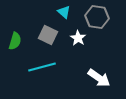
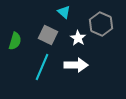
gray hexagon: moved 4 px right, 7 px down; rotated 15 degrees clockwise
cyan line: rotated 52 degrees counterclockwise
white arrow: moved 23 px left, 13 px up; rotated 35 degrees counterclockwise
